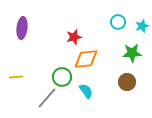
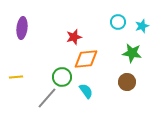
green star: rotated 12 degrees clockwise
